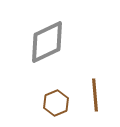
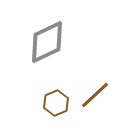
brown line: rotated 52 degrees clockwise
